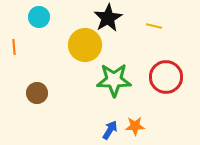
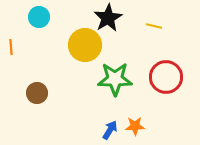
orange line: moved 3 px left
green star: moved 1 px right, 1 px up
